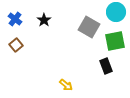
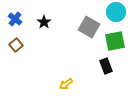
black star: moved 2 px down
yellow arrow: moved 1 px up; rotated 104 degrees clockwise
